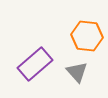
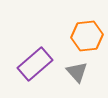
orange hexagon: rotated 12 degrees counterclockwise
